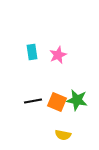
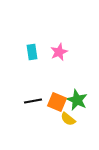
pink star: moved 1 px right, 3 px up
green star: rotated 15 degrees clockwise
yellow semicircle: moved 5 px right, 16 px up; rotated 28 degrees clockwise
